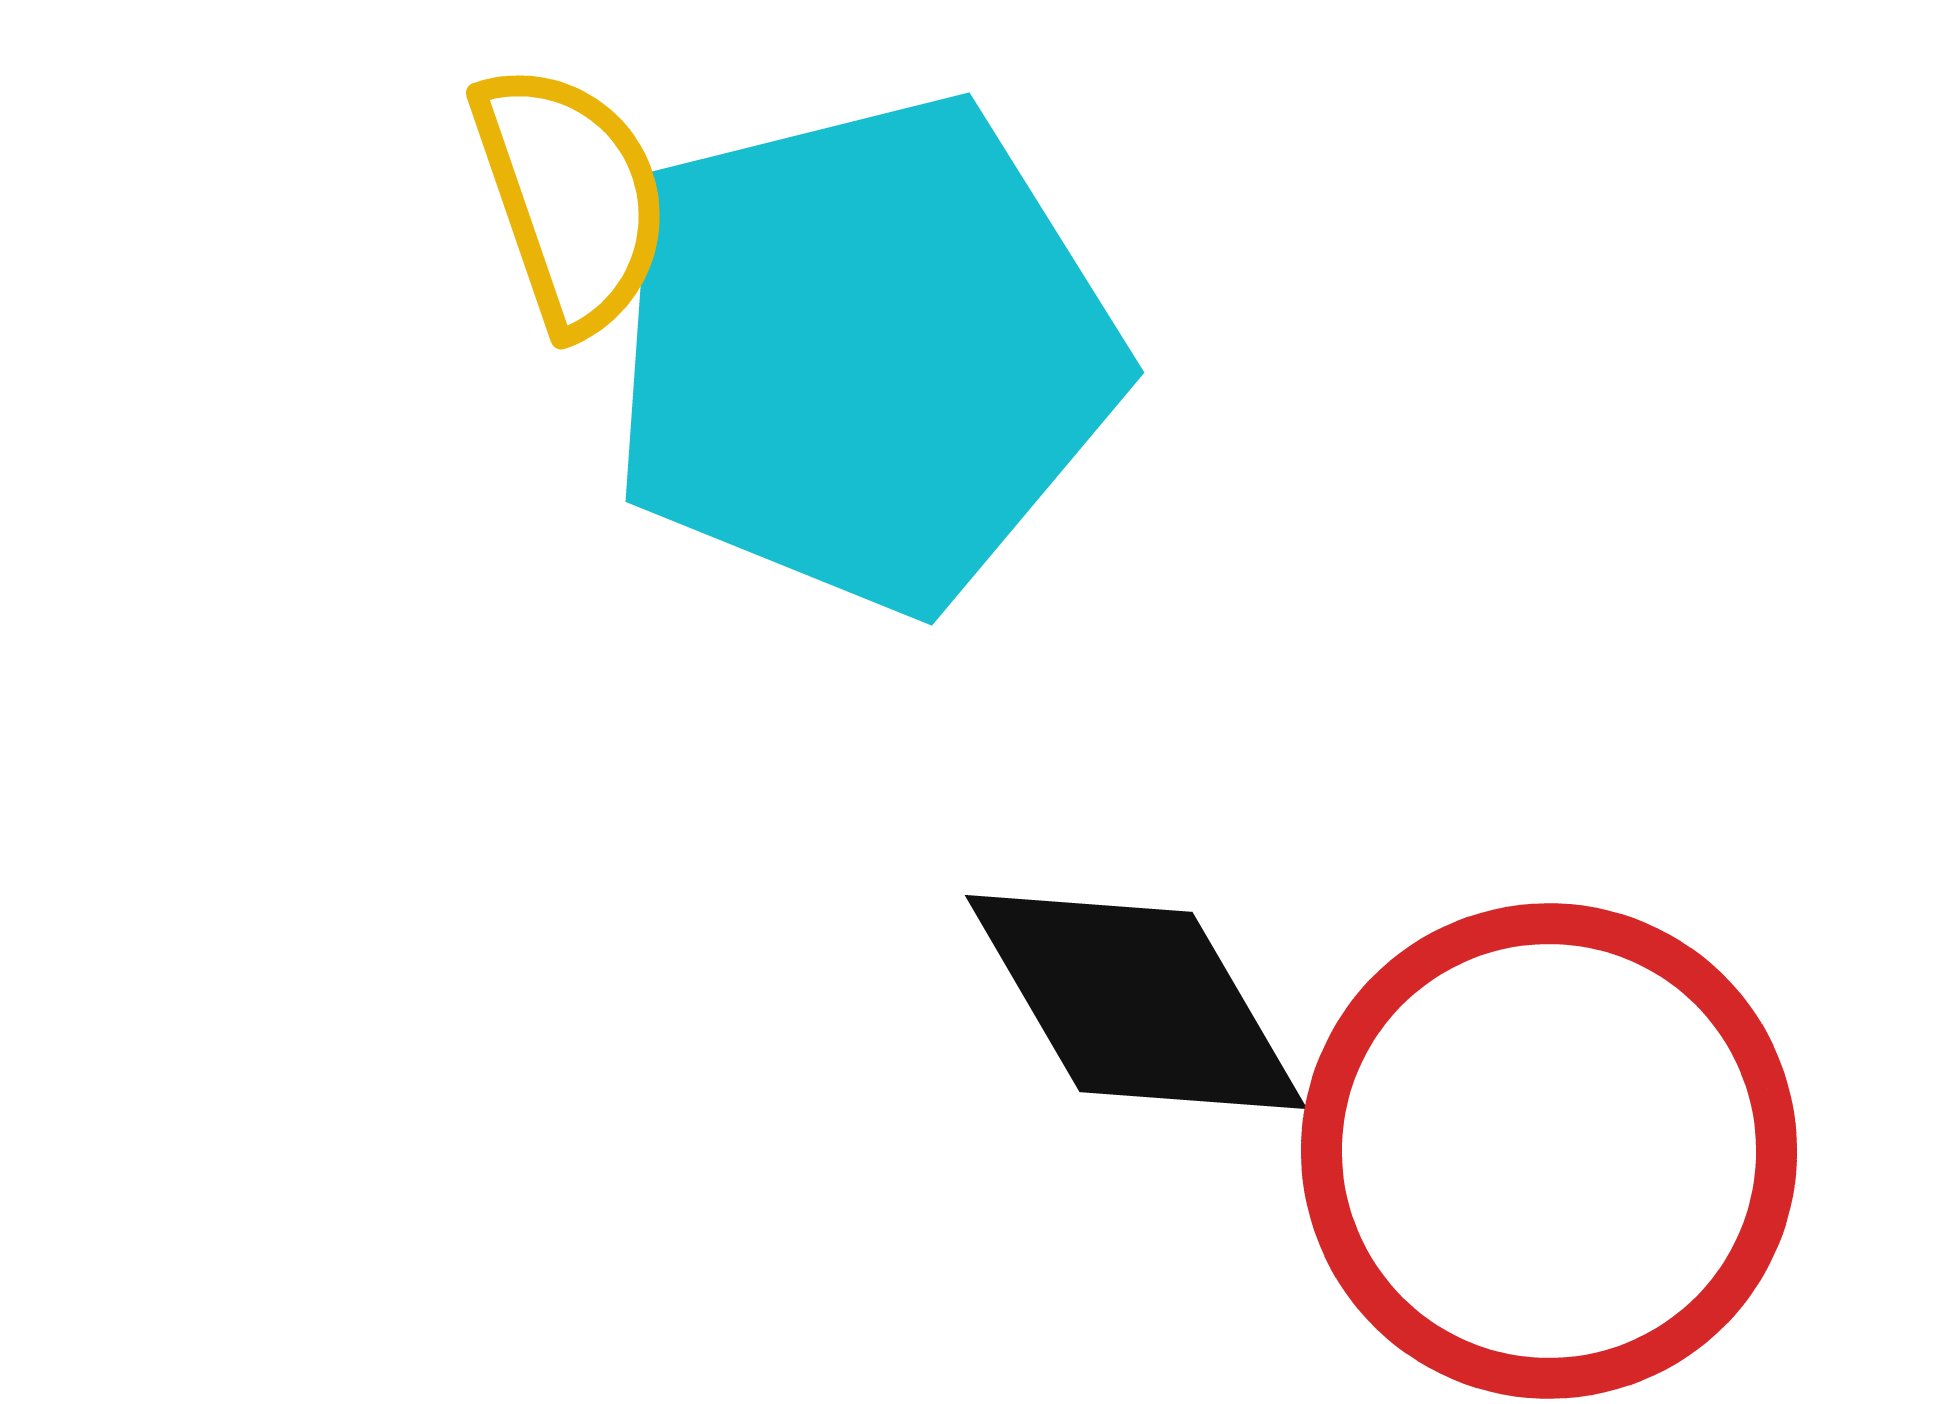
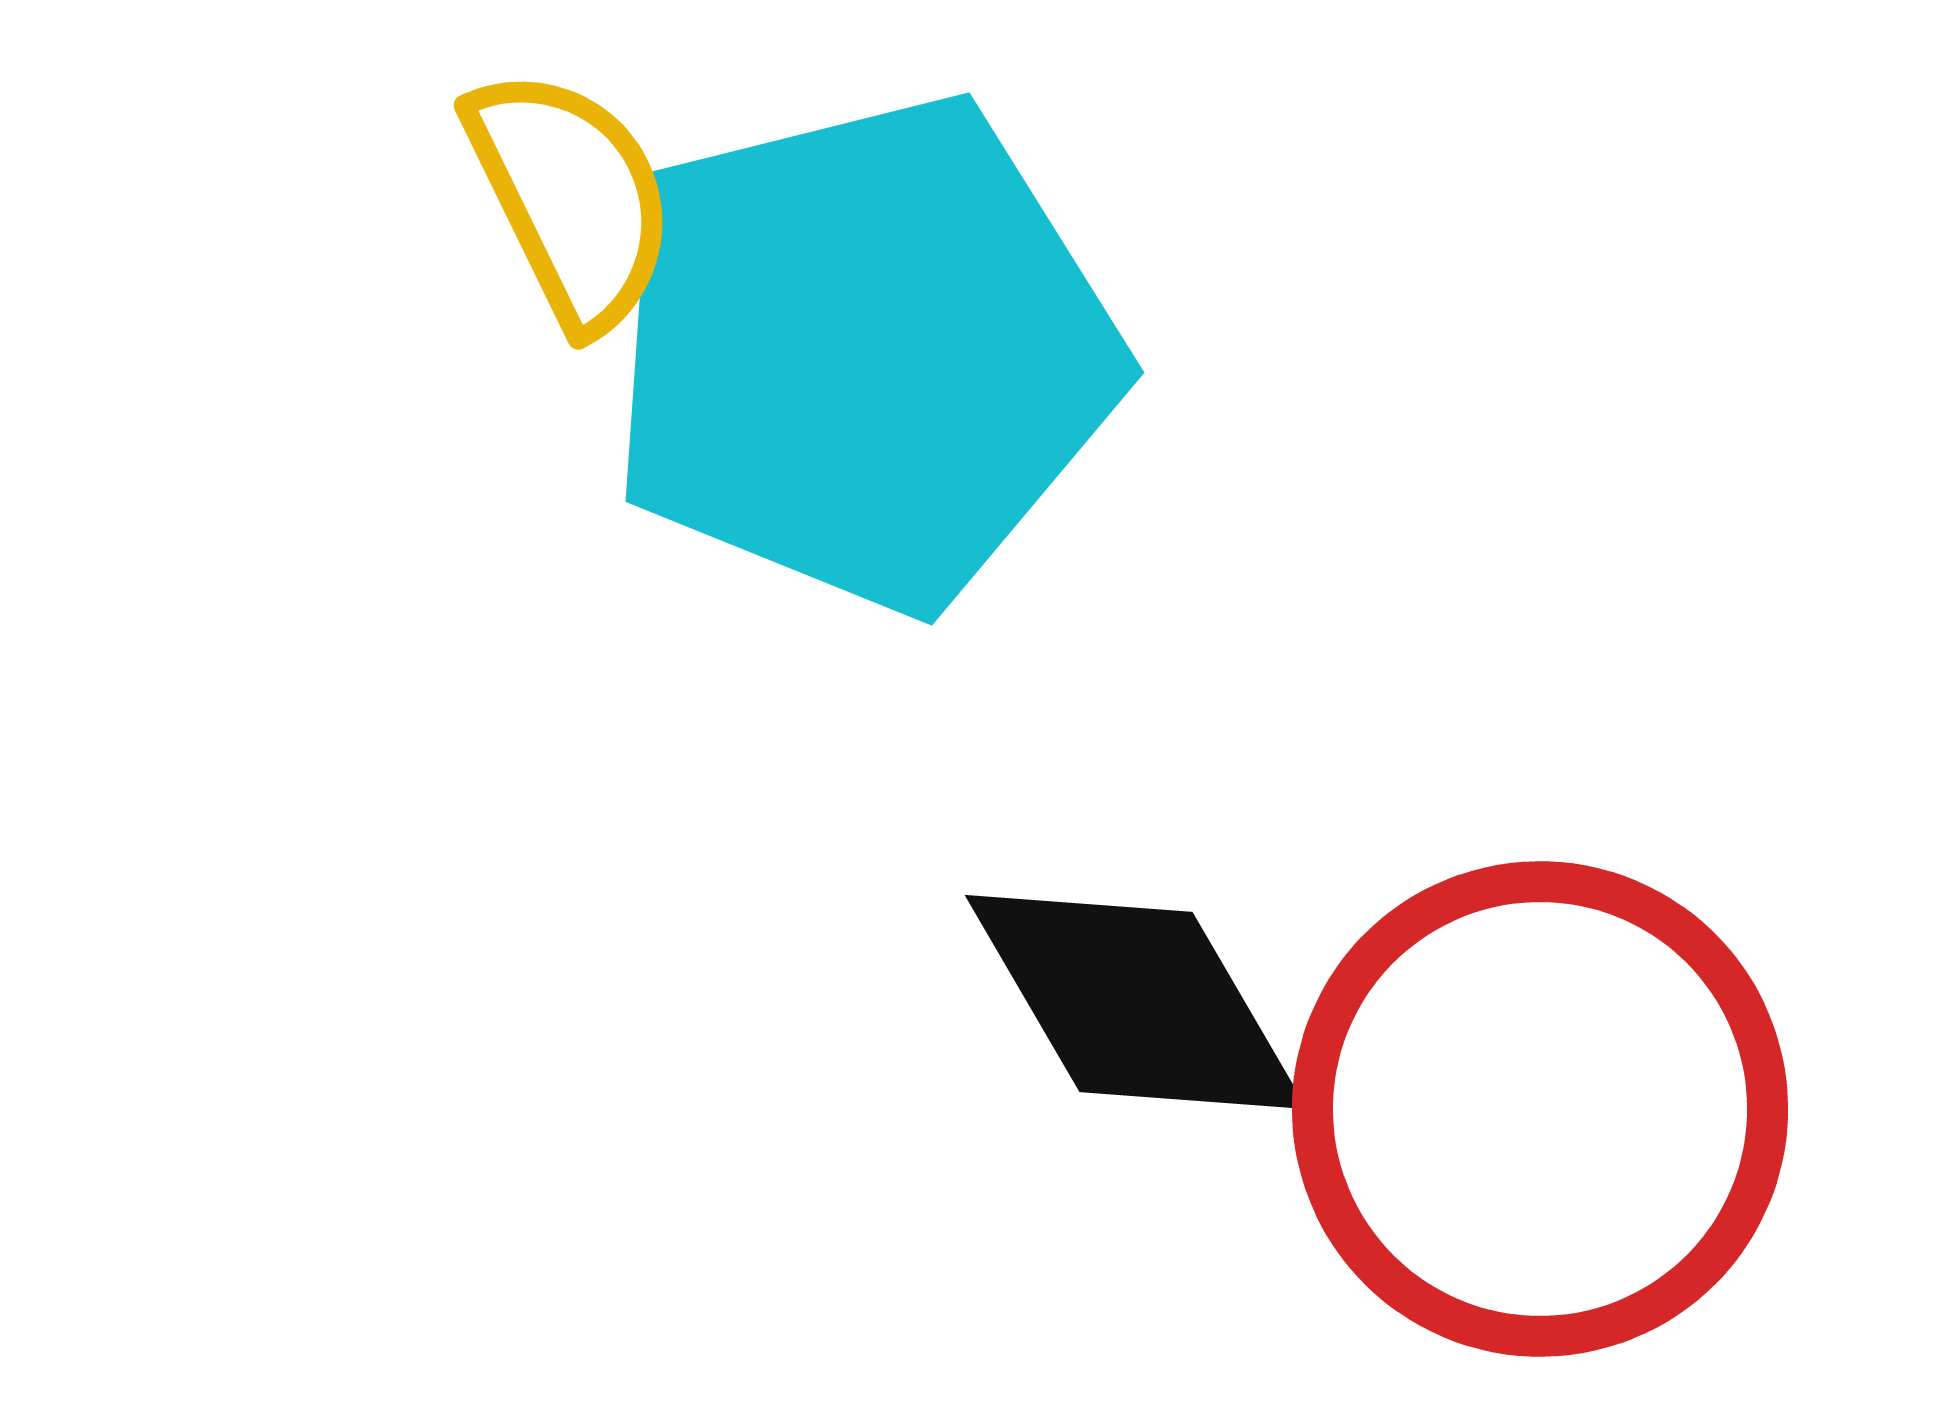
yellow semicircle: rotated 7 degrees counterclockwise
red circle: moved 9 px left, 42 px up
